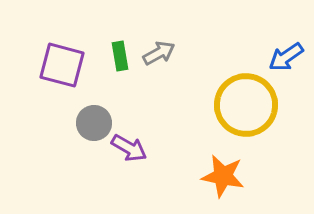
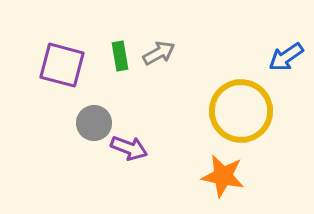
yellow circle: moved 5 px left, 6 px down
purple arrow: rotated 9 degrees counterclockwise
